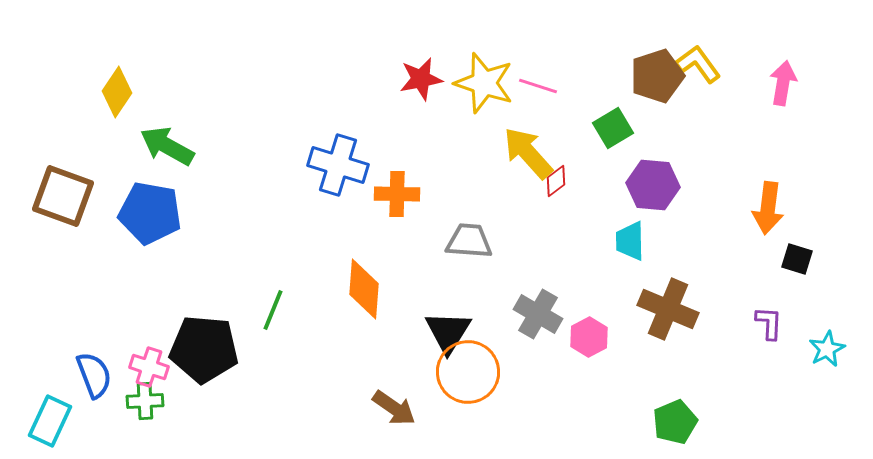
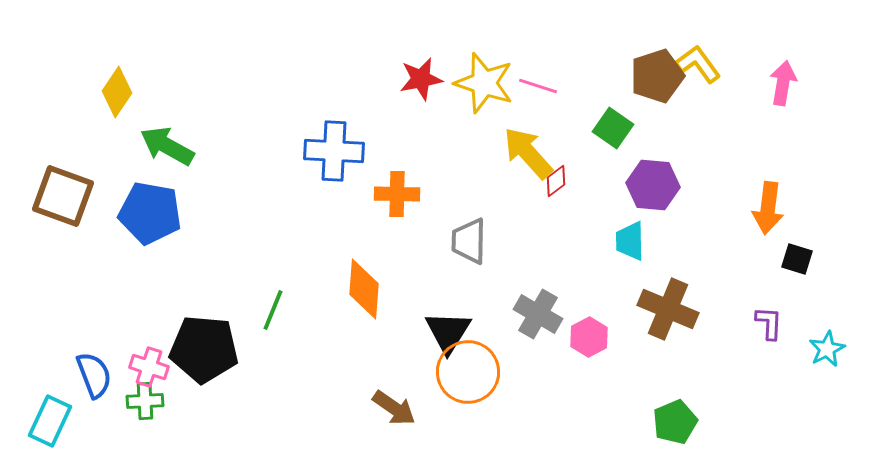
green square: rotated 24 degrees counterclockwise
blue cross: moved 4 px left, 14 px up; rotated 14 degrees counterclockwise
gray trapezoid: rotated 93 degrees counterclockwise
